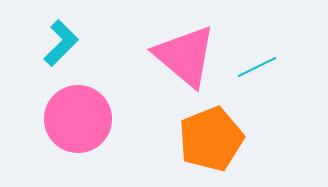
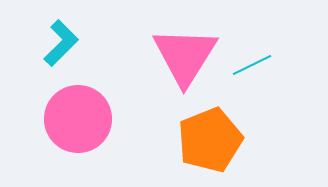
pink triangle: rotated 22 degrees clockwise
cyan line: moved 5 px left, 2 px up
orange pentagon: moved 1 px left, 1 px down
